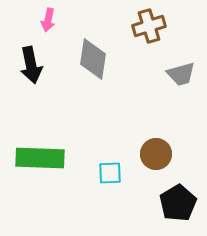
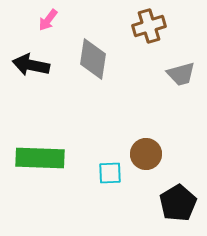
pink arrow: rotated 25 degrees clockwise
black arrow: rotated 114 degrees clockwise
brown circle: moved 10 px left
